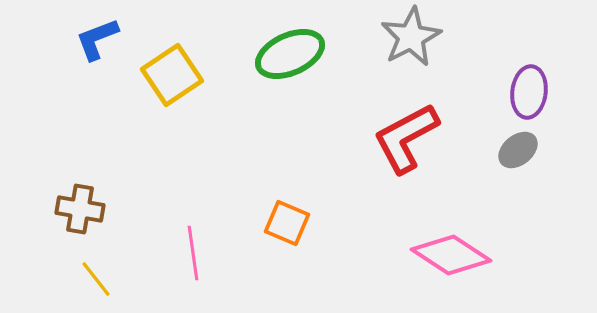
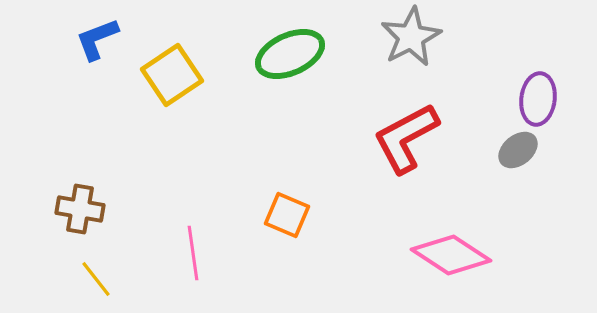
purple ellipse: moved 9 px right, 7 px down
orange square: moved 8 px up
